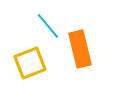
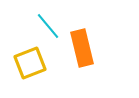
orange rectangle: moved 2 px right, 1 px up
